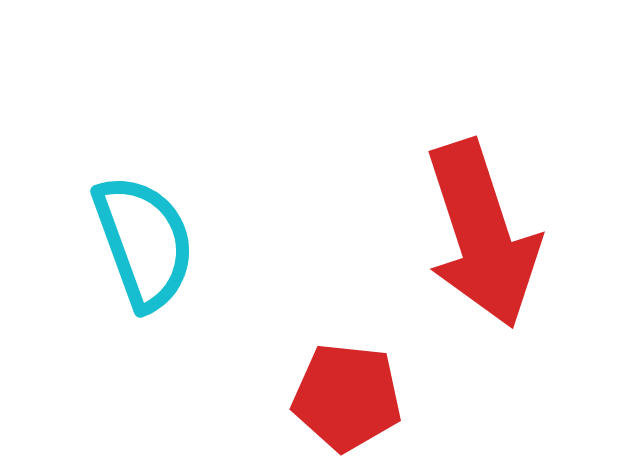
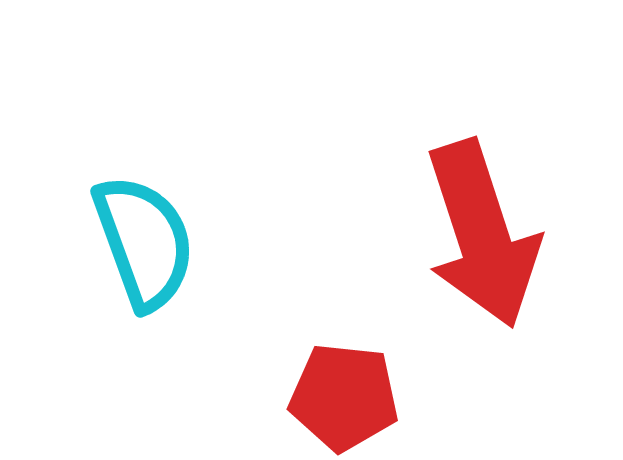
red pentagon: moved 3 px left
